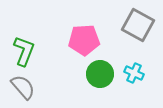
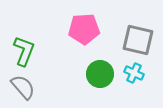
gray square: moved 15 px down; rotated 16 degrees counterclockwise
pink pentagon: moved 11 px up
